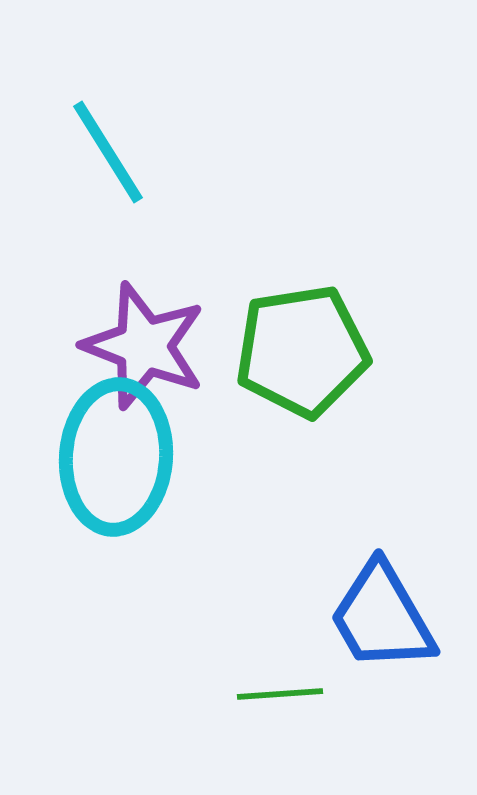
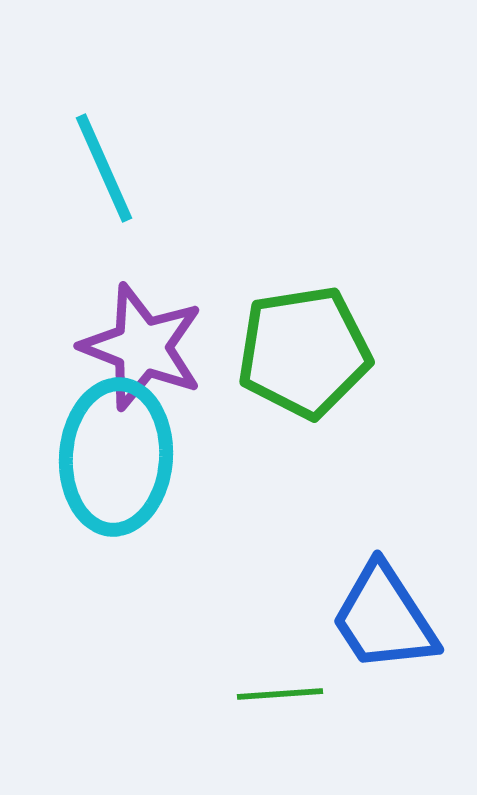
cyan line: moved 4 px left, 16 px down; rotated 8 degrees clockwise
purple star: moved 2 px left, 1 px down
green pentagon: moved 2 px right, 1 px down
blue trapezoid: moved 2 px right, 1 px down; rotated 3 degrees counterclockwise
